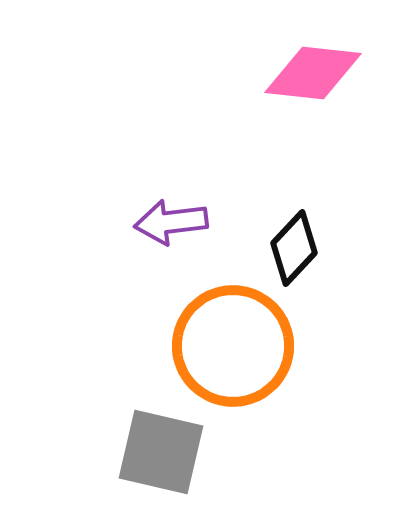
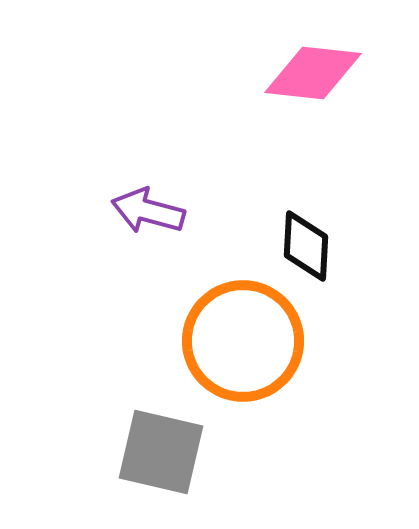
purple arrow: moved 23 px left, 11 px up; rotated 22 degrees clockwise
black diamond: moved 12 px right, 2 px up; rotated 40 degrees counterclockwise
orange circle: moved 10 px right, 5 px up
